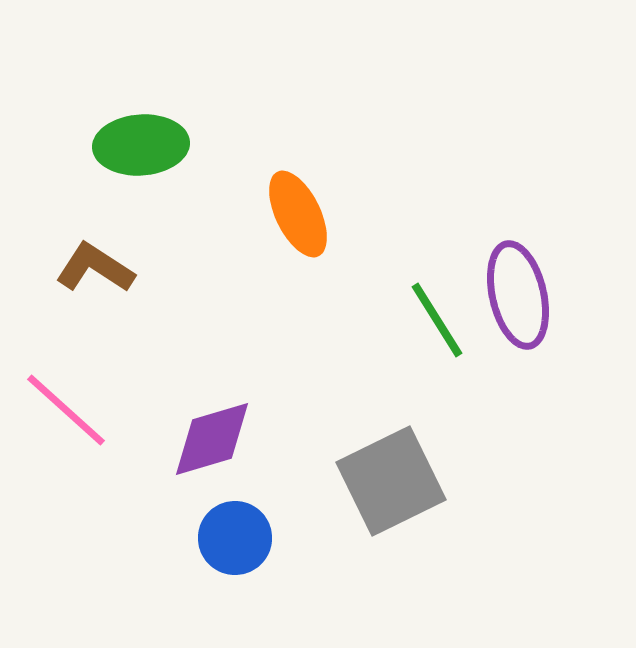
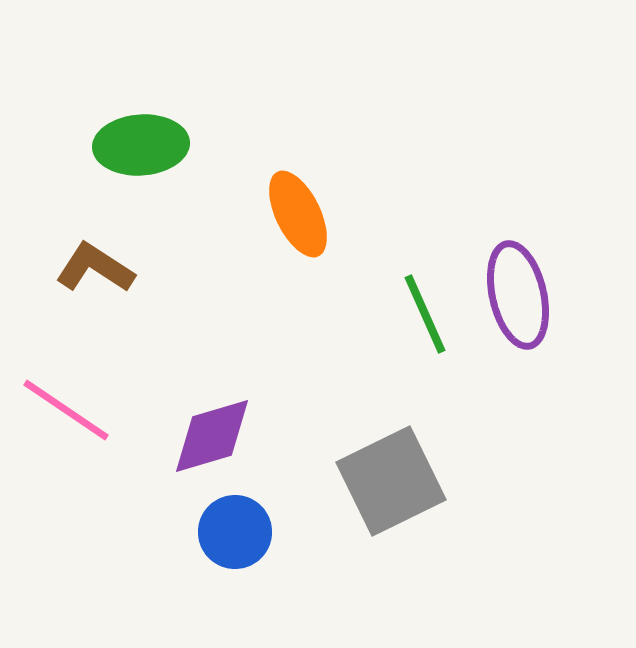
green line: moved 12 px left, 6 px up; rotated 8 degrees clockwise
pink line: rotated 8 degrees counterclockwise
purple diamond: moved 3 px up
blue circle: moved 6 px up
